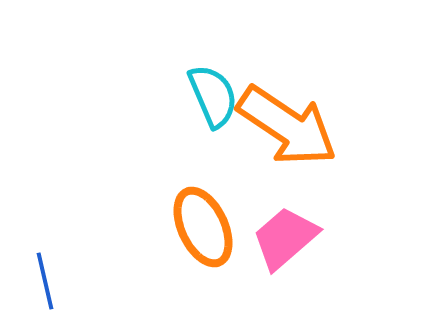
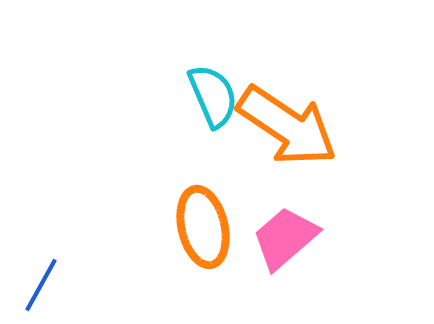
orange ellipse: rotated 12 degrees clockwise
blue line: moved 4 px left, 4 px down; rotated 42 degrees clockwise
